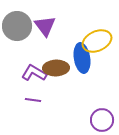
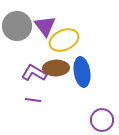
yellow ellipse: moved 33 px left, 1 px up
blue ellipse: moved 14 px down
